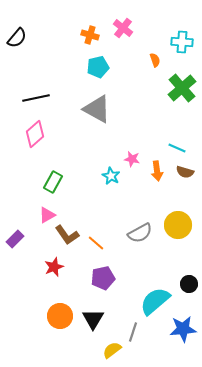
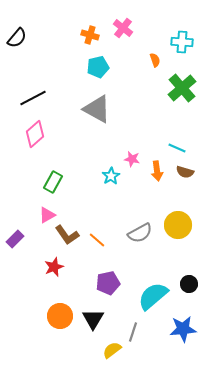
black line: moved 3 px left; rotated 16 degrees counterclockwise
cyan star: rotated 12 degrees clockwise
orange line: moved 1 px right, 3 px up
purple pentagon: moved 5 px right, 5 px down
cyan semicircle: moved 2 px left, 5 px up
